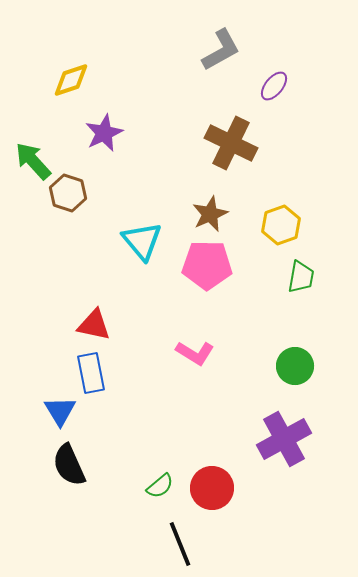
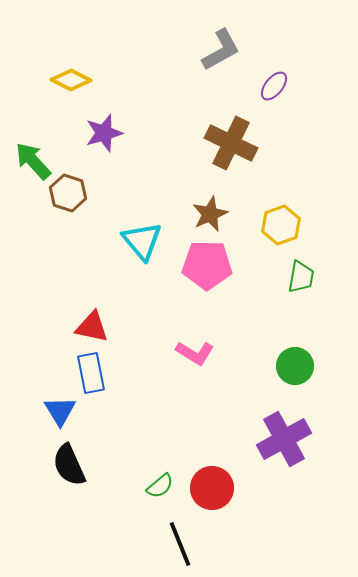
yellow diamond: rotated 45 degrees clockwise
purple star: rotated 9 degrees clockwise
red triangle: moved 2 px left, 2 px down
